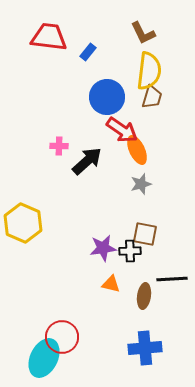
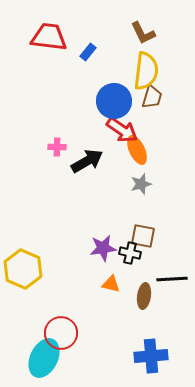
yellow semicircle: moved 3 px left
blue circle: moved 7 px right, 4 px down
pink cross: moved 2 px left, 1 px down
black arrow: rotated 12 degrees clockwise
yellow hexagon: moved 46 px down
brown square: moved 2 px left, 2 px down
black cross: moved 2 px down; rotated 15 degrees clockwise
red circle: moved 1 px left, 4 px up
blue cross: moved 6 px right, 8 px down
